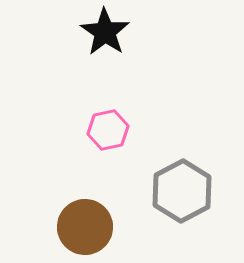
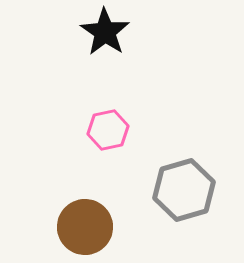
gray hexagon: moved 2 px right, 1 px up; rotated 12 degrees clockwise
